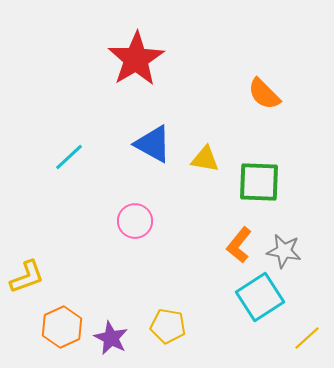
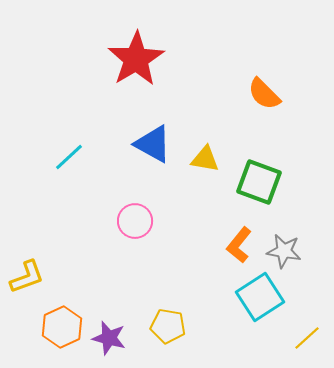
green square: rotated 18 degrees clockwise
purple star: moved 2 px left; rotated 12 degrees counterclockwise
